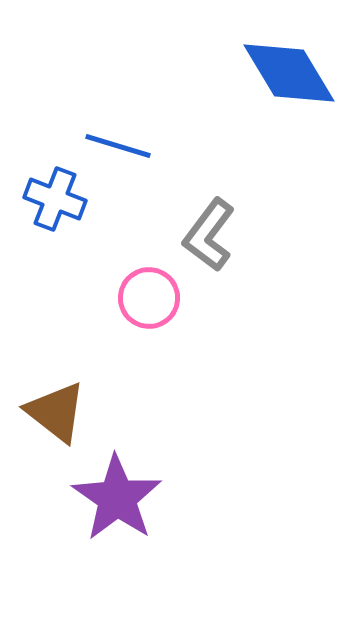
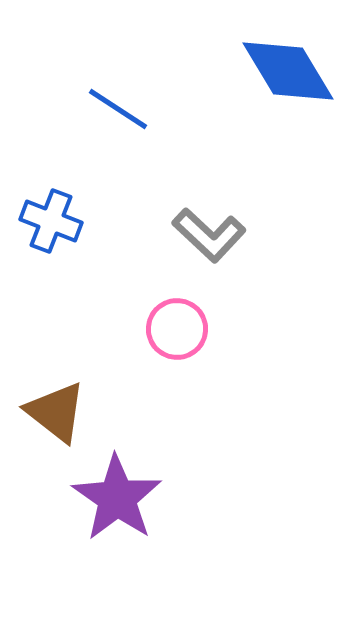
blue diamond: moved 1 px left, 2 px up
blue line: moved 37 px up; rotated 16 degrees clockwise
blue cross: moved 4 px left, 22 px down
gray L-shape: rotated 84 degrees counterclockwise
pink circle: moved 28 px right, 31 px down
